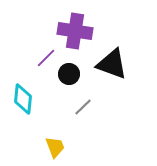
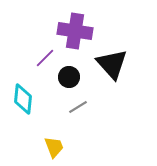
purple line: moved 1 px left
black triangle: rotated 28 degrees clockwise
black circle: moved 3 px down
gray line: moved 5 px left; rotated 12 degrees clockwise
yellow trapezoid: moved 1 px left
